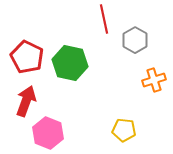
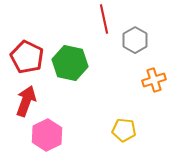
pink hexagon: moved 1 px left, 2 px down; rotated 12 degrees clockwise
